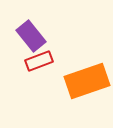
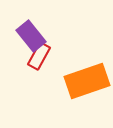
red rectangle: moved 5 px up; rotated 40 degrees counterclockwise
